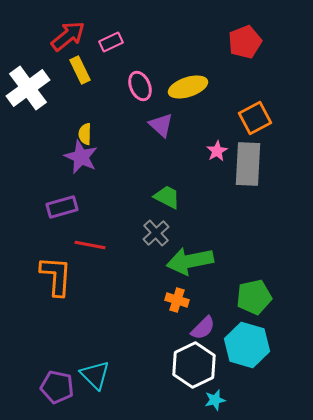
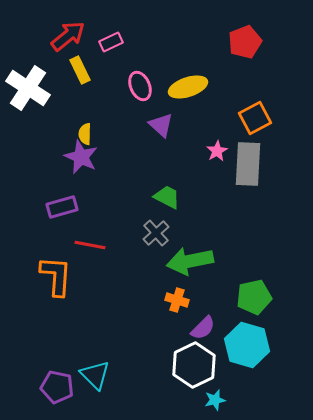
white cross: rotated 21 degrees counterclockwise
